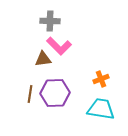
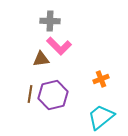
brown triangle: moved 2 px left
purple hexagon: moved 2 px left, 2 px down; rotated 12 degrees counterclockwise
cyan trapezoid: moved 8 px down; rotated 48 degrees counterclockwise
